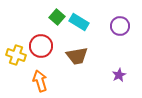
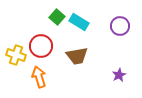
orange arrow: moved 1 px left, 4 px up
